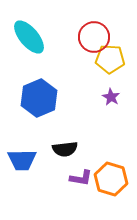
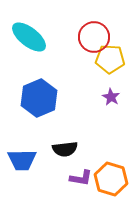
cyan ellipse: rotated 12 degrees counterclockwise
